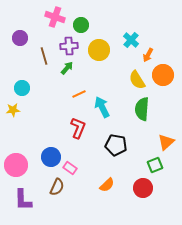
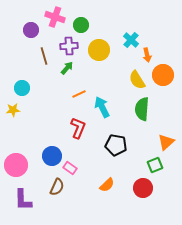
purple circle: moved 11 px right, 8 px up
orange arrow: moved 1 px left; rotated 40 degrees counterclockwise
blue circle: moved 1 px right, 1 px up
